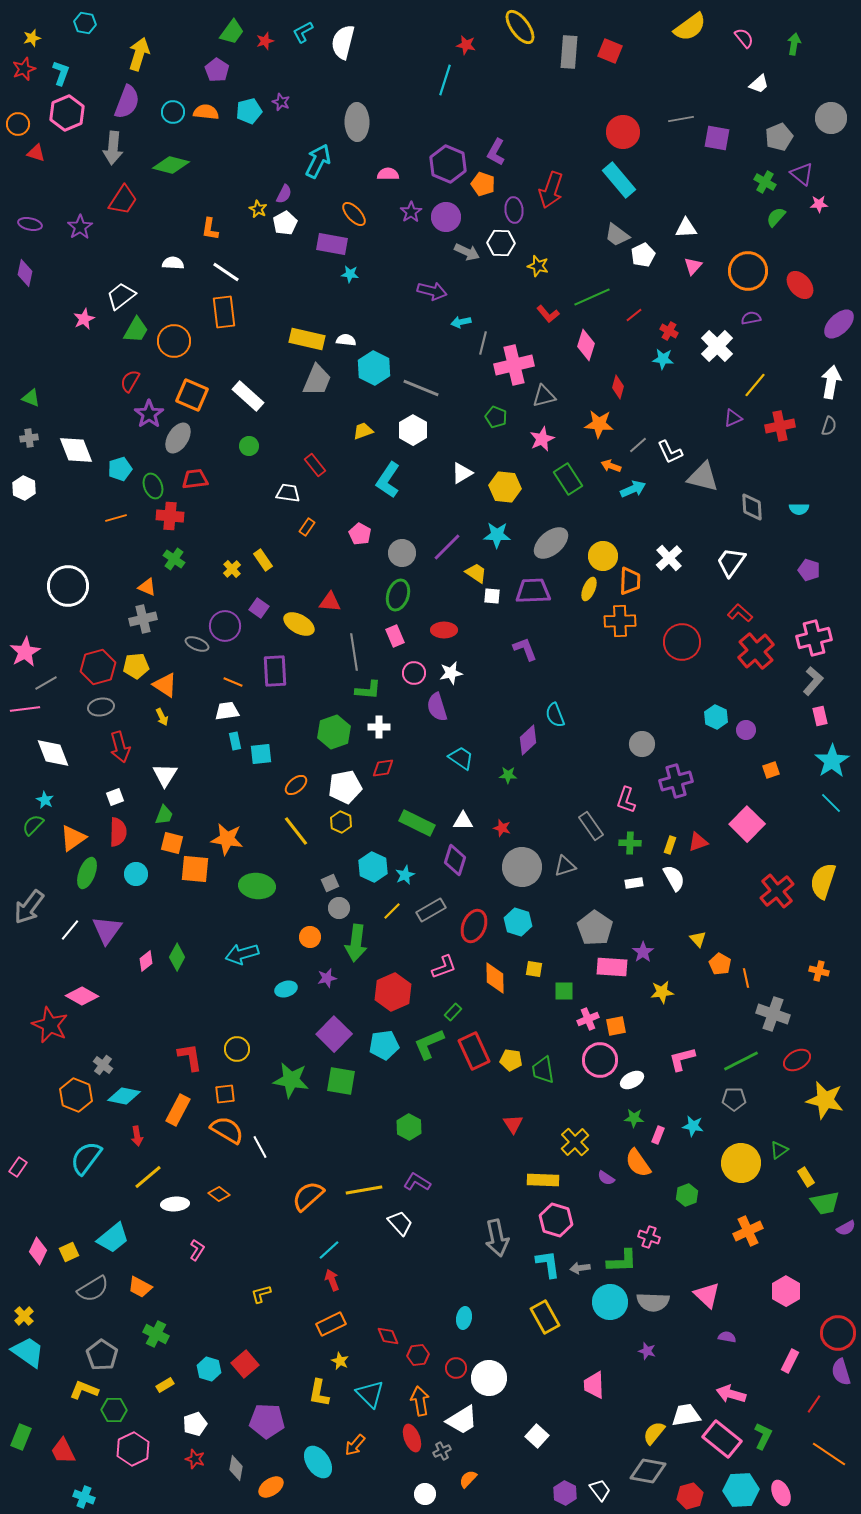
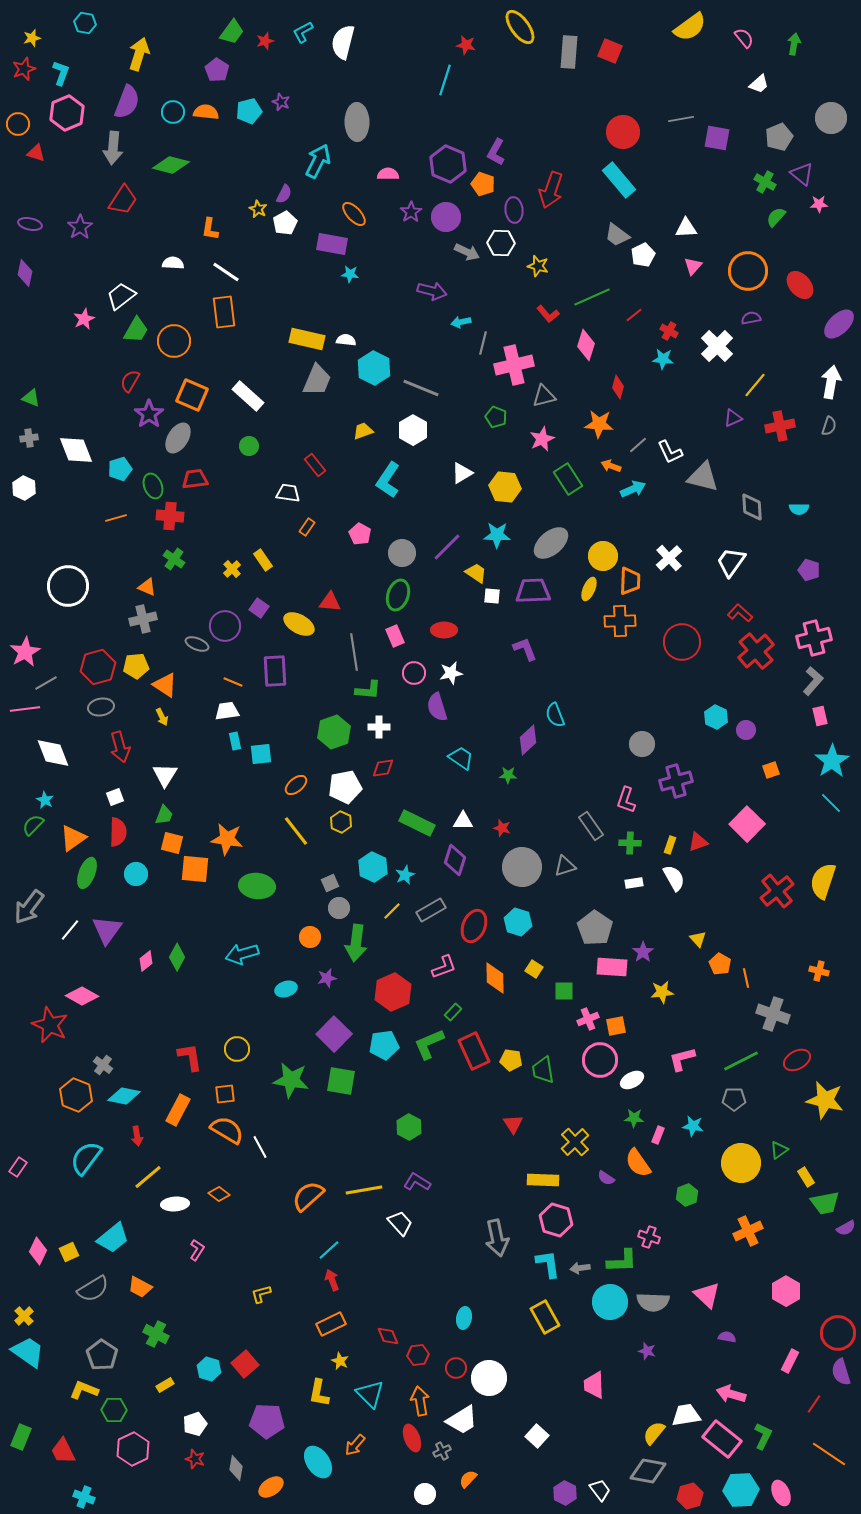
yellow square at (534, 969): rotated 24 degrees clockwise
